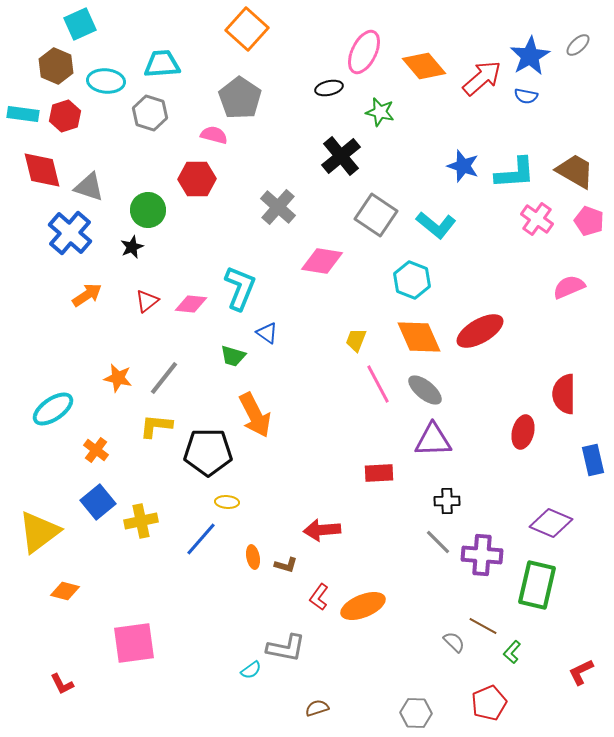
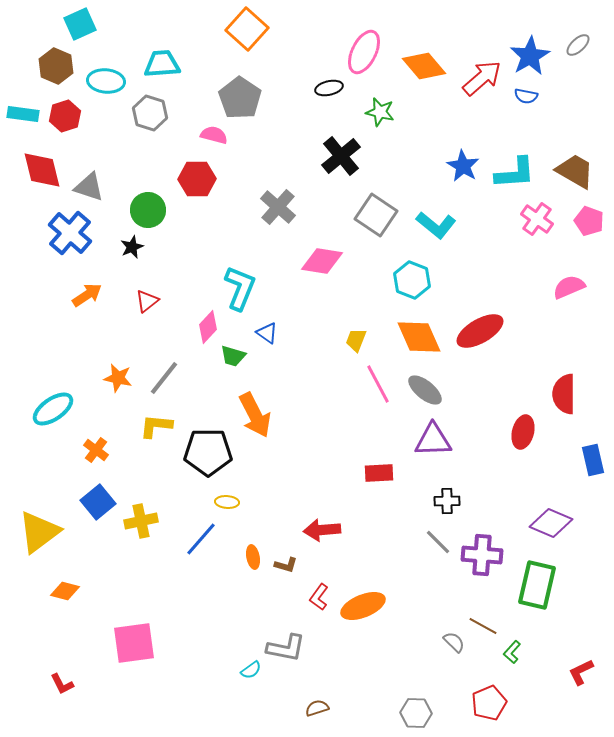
blue star at (463, 166): rotated 12 degrees clockwise
pink diamond at (191, 304): moved 17 px right, 23 px down; rotated 52 degrees counterclockwise
